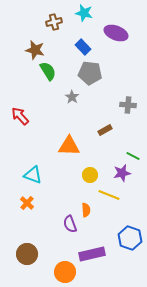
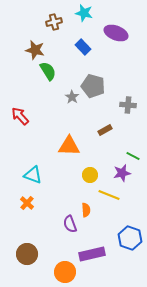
gray pentagon: moved 3 px right, 13 px down; rotated 10 degrees clockwise
